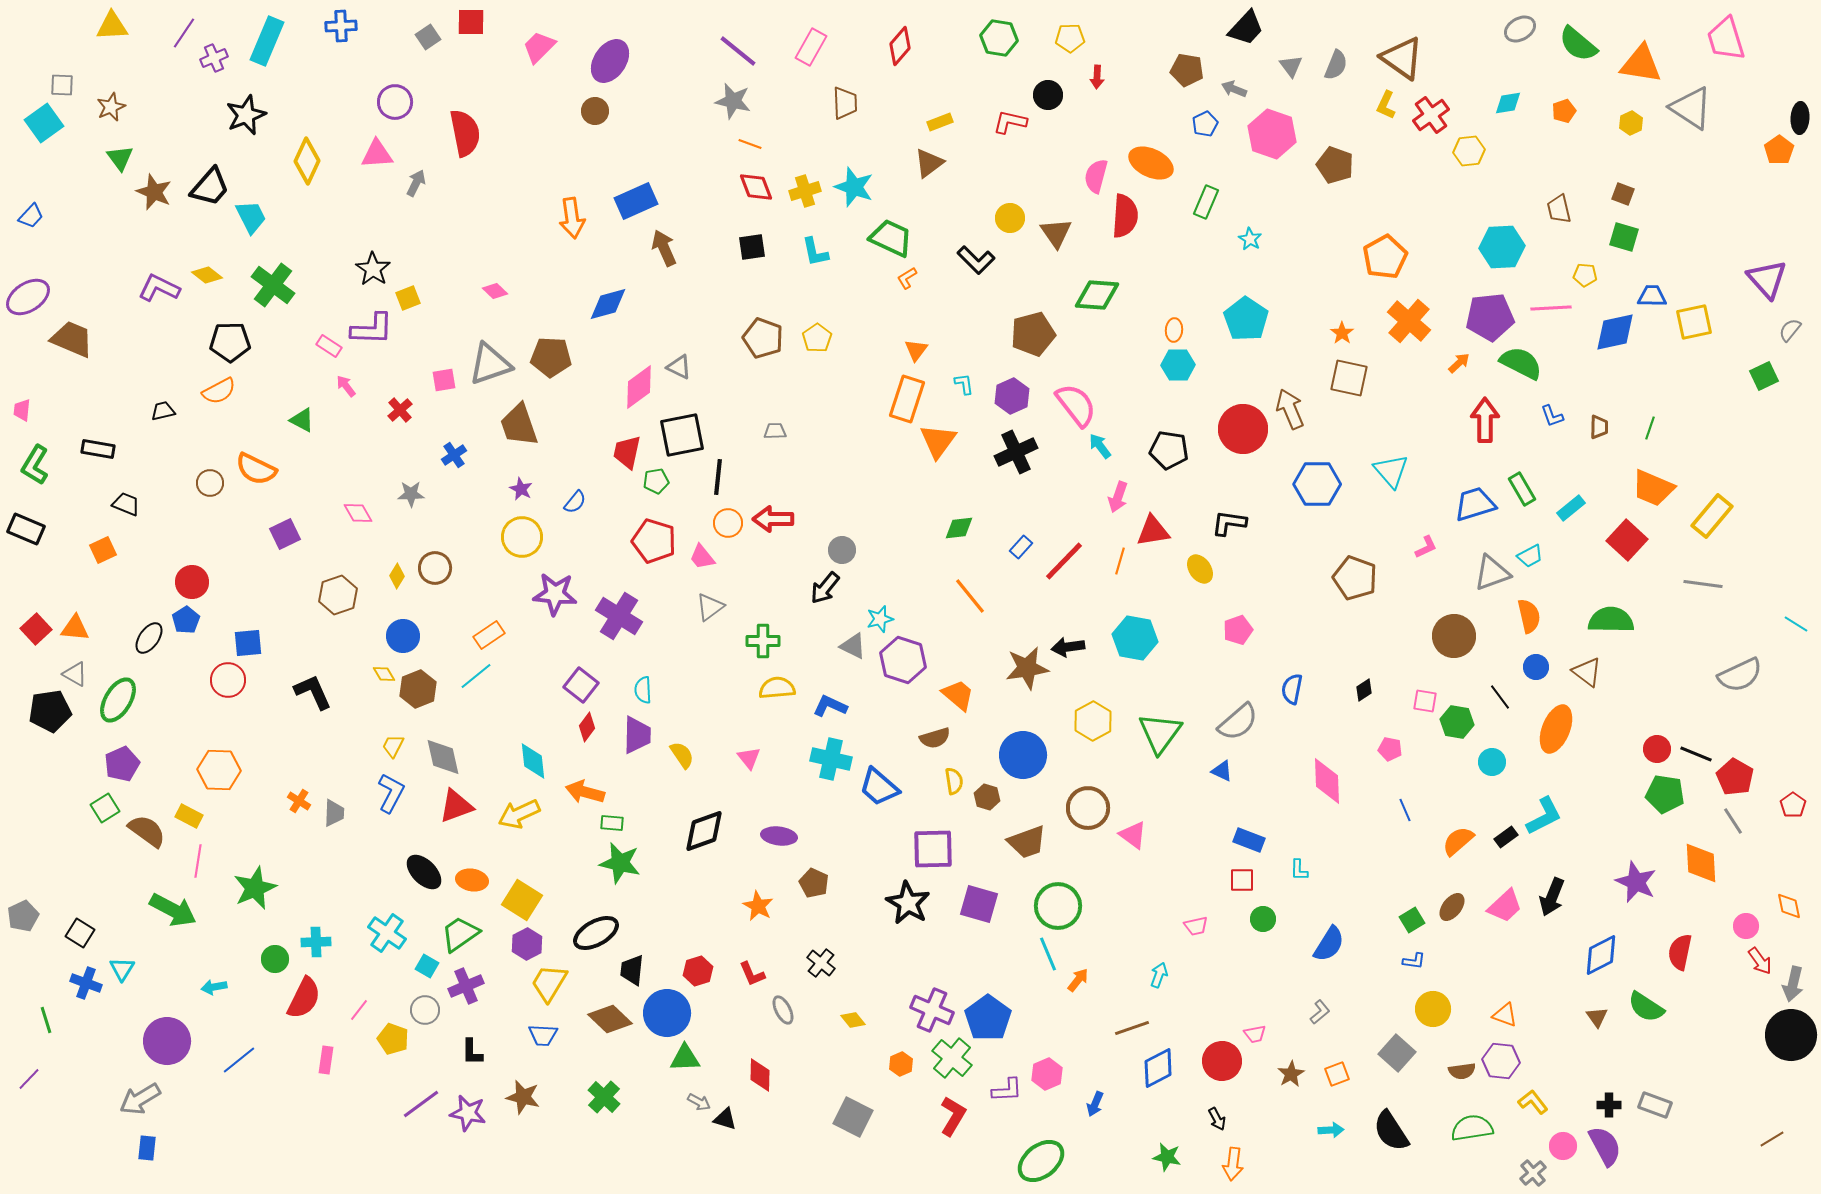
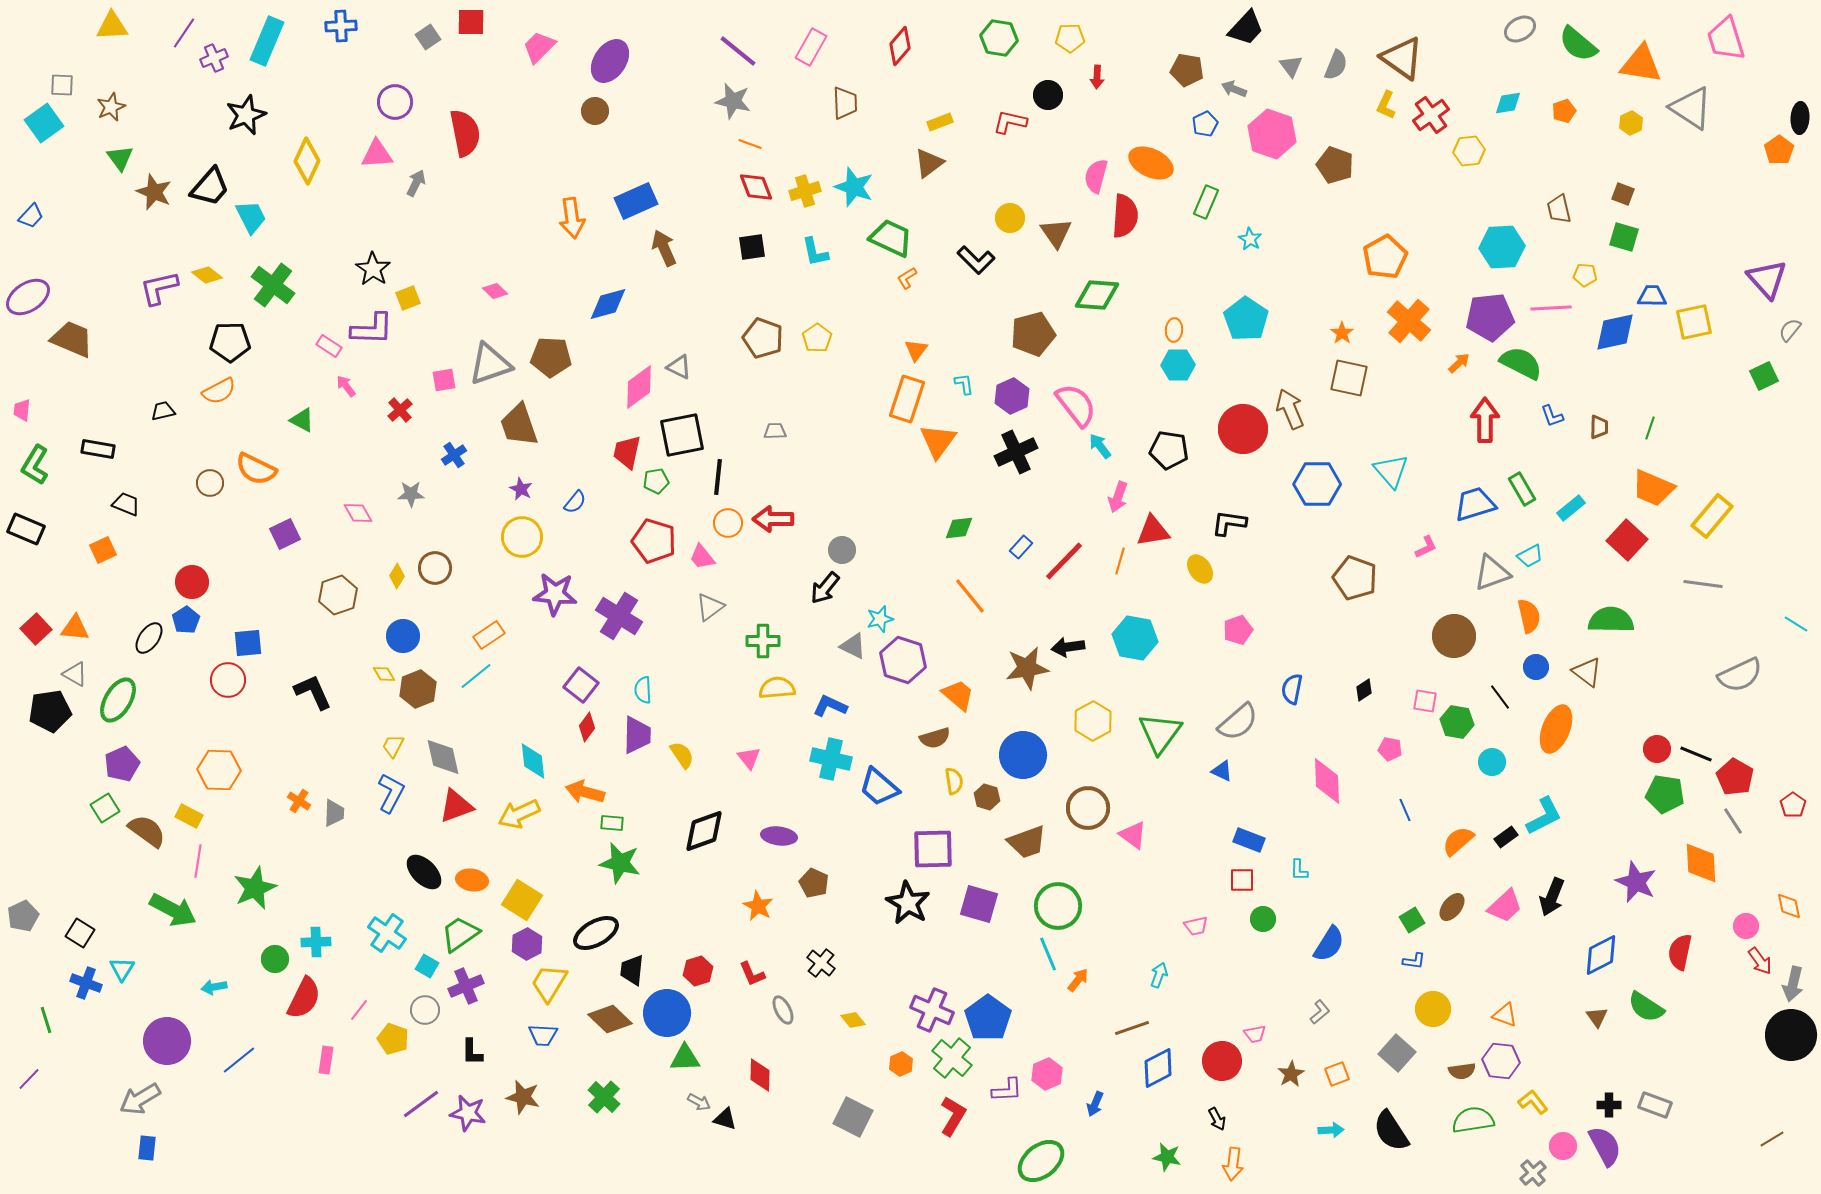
purple L-shape at (159, 288): rotated 39 degrees counterclockwise
green semicircle at (1472, 1128): moved 1 px right, 8 px up
